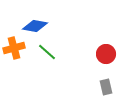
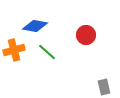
orange cross: moved 2 px down
red circle: moved 20 px left, 19 px up
gray rectangle: moved 2 px left
